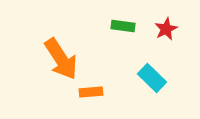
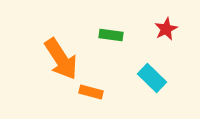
green rectangle: moved 12 px left, 9 px down
orange rectangle: rotated 20 degrees clockwise
